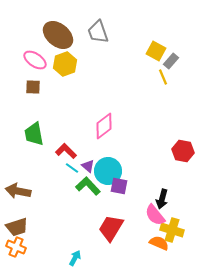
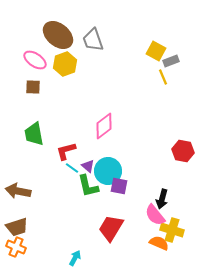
gray trapezoid: moved 5 px left, 8 px down
gray rectangle: rotated 28 degrees clockwise
red L-shape: rotated 60 degrees counterclockwise
green L-shape: rotated 150 degrees counterclockwise
